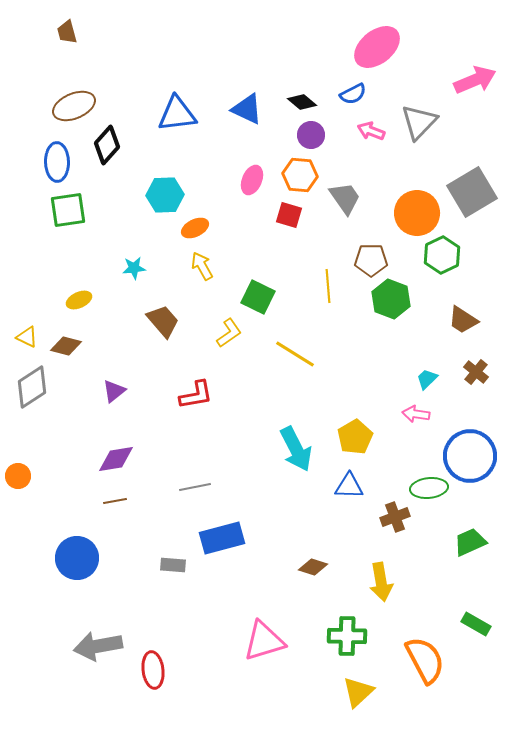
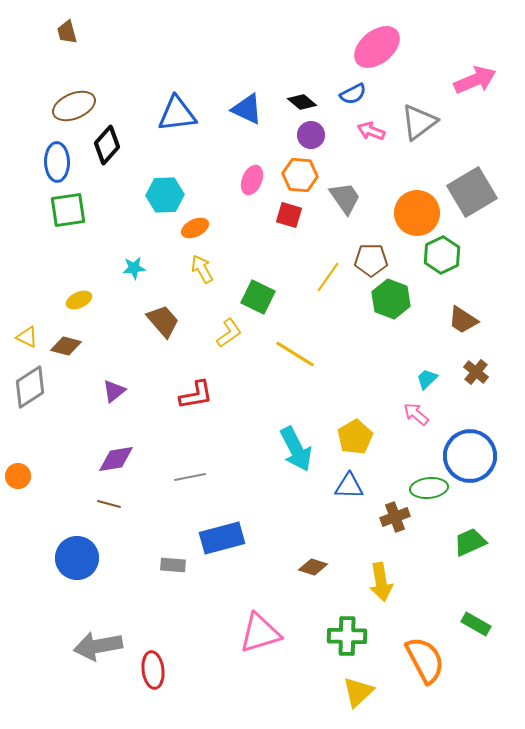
gray triangle at (419, 122): rotated 9 degrees clockwise
yellow arrow at (202, 266): moved 3 px down
yellow line at (328, 286): moved 9 px up; rotated 40 degrees clockwise
gray diamond at (32, 387): moved 2 px left
pink arrow at (416, 414): rotated 32 degrees clockwise
gray line at (195, 487): moved 5 px left, 10 px up
brown line at (115, 501): moved 6 px left, 3 px down; rotated 25 degrees clockwise
pink triangle at (264, 641): moved 4 px left, 8 px up
